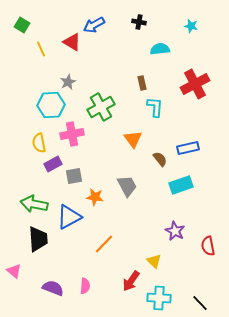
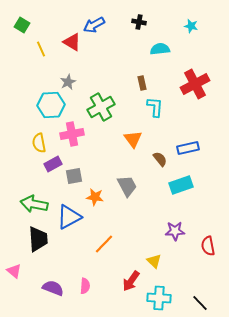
purple star: rotated 30 degrees counterclockwise
